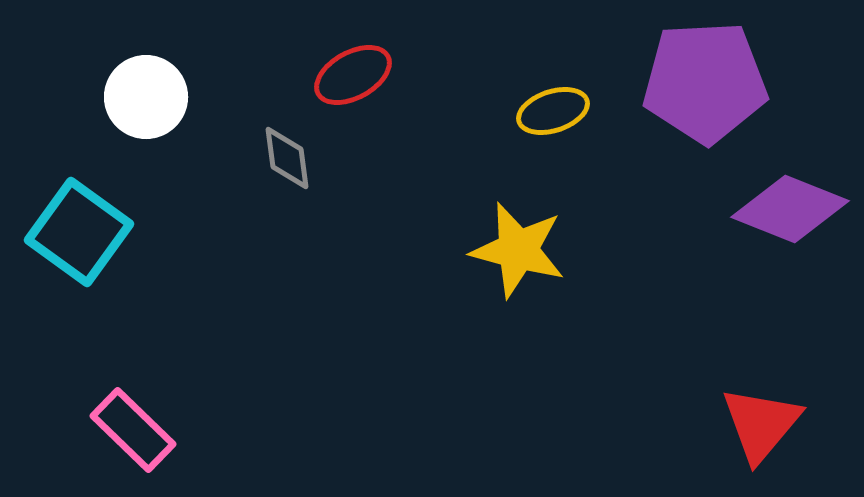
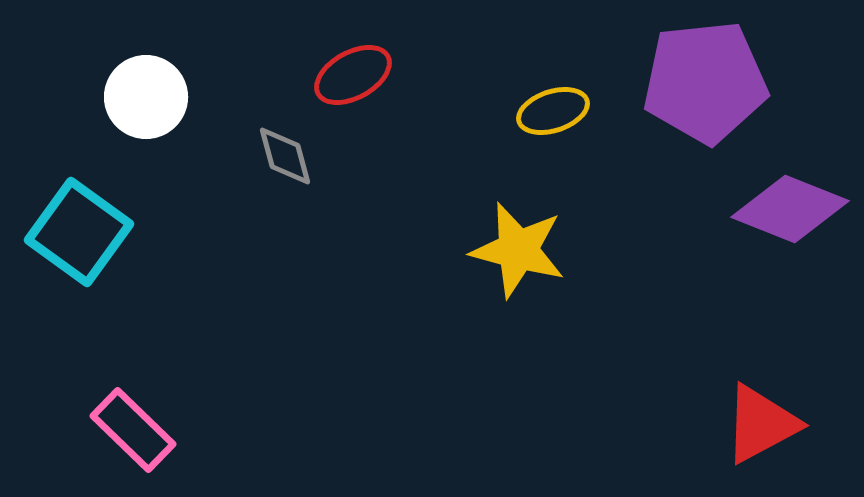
purple pentagon: rotated 3 degrees counterclockwise
gray diamond: moved 2 px left, 2 px up; rotated 8 degrees counterclockwise
red triangle: rotated 22 degrees clockwise
